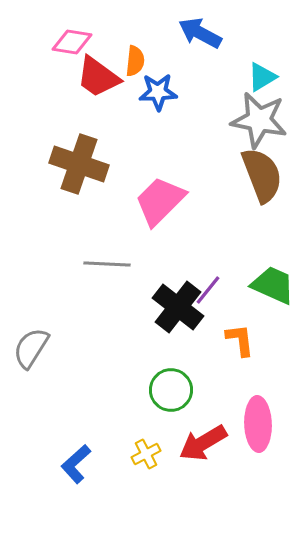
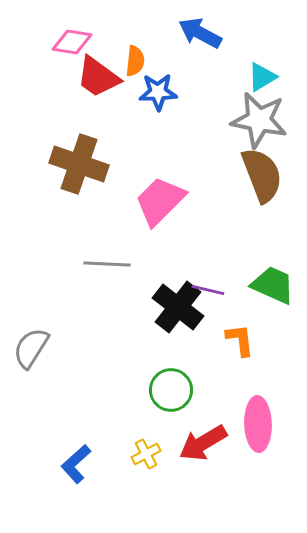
purple line: rotated 64 degrees clockwise
